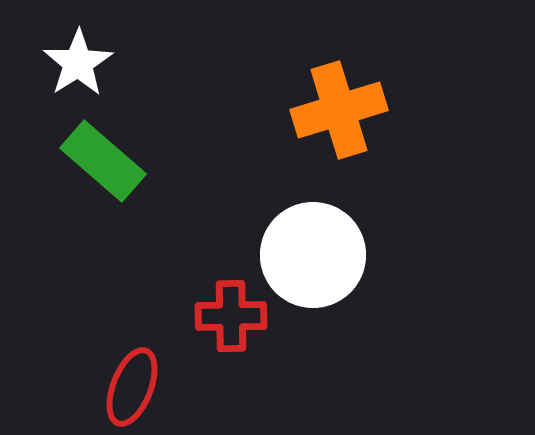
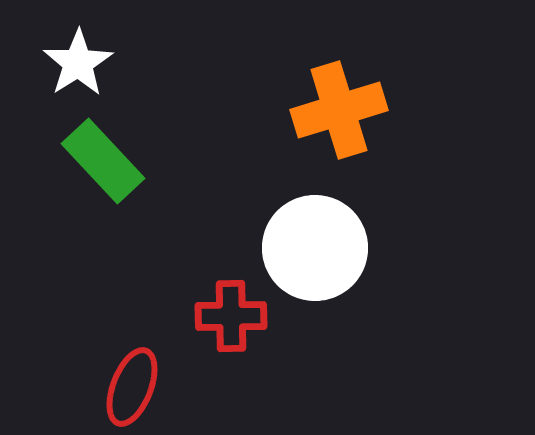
green rectangle: rotated 6 degrees clockwise
white circle: moved 2 px right, 7 px up
